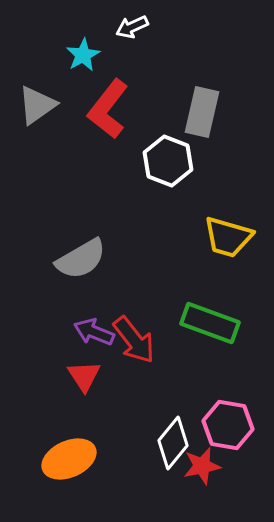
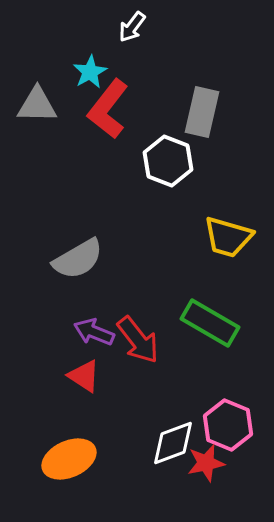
white arrow: rotated 28 degrees counterclockwise
cyan star: moved 7 px right, 17 px down
gray triangle: rotated 36 degrees clockwise
gray semicircle: moved 3 px left
green rectangle: rotated 10 degrees clockwise
red arrow: moved 4 px right
red triangle: rotated 24 degrees counterclockwise
pink hexagon: rotated 12 degrees clockwise
white diamond: rotated 30 degrees clockwise
red star: moved 4 px right, 3 px up
